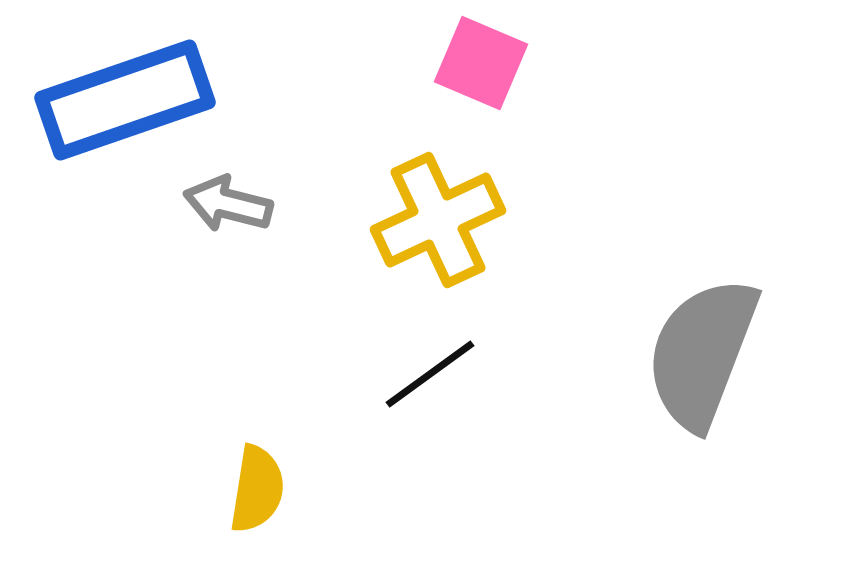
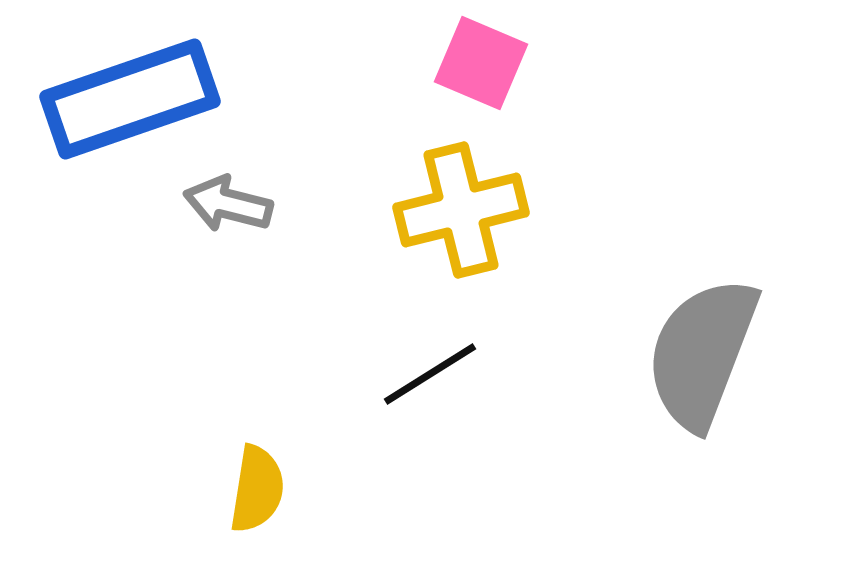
blue rectangle: moved 5 px right, 1 px up
yellow cross: moved 23 px right, 10 px up; rotated 11 degrees clockwise
black line: rotated 4 degrees clockwise
